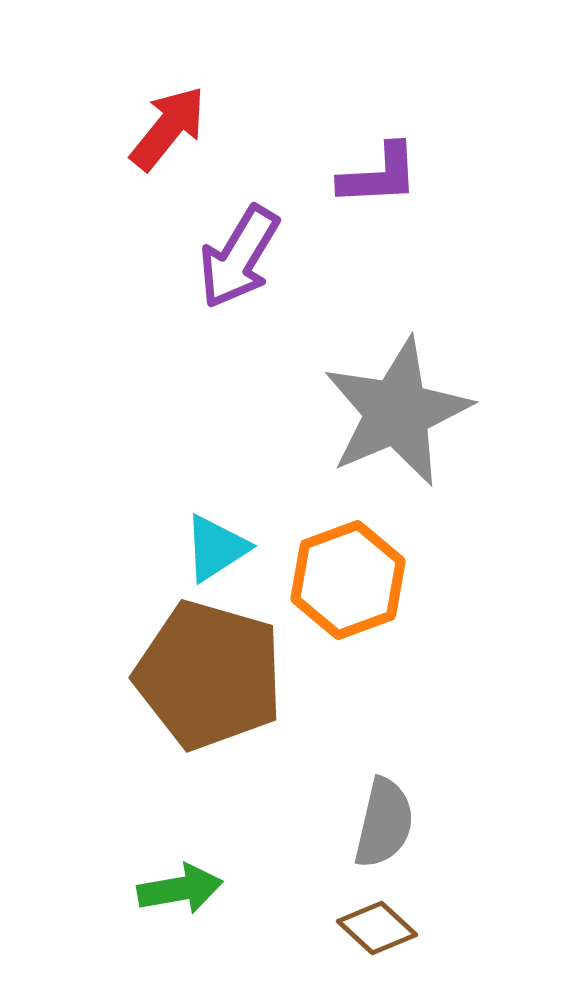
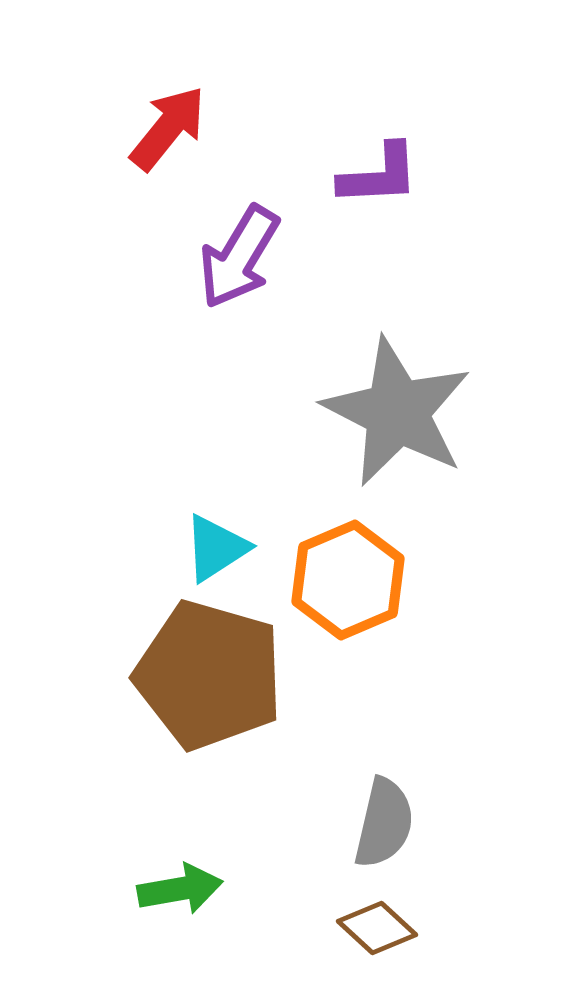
gray star: rotated 22 degrees counterclockwise
orange hexagon: rotated 3 degrees counterclockwise
